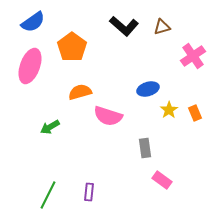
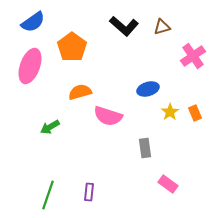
yellow star: moved 1 px right, 2 px down
pink rectangle: moved 6 px right, 4 px down
green line: rotated 8 degrees counterclockwise
